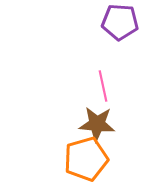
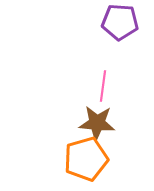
pink line: rotated 20 degrees clockwise
brown star: moved 1 px up
